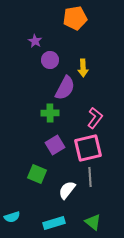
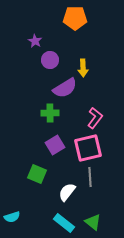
orange pentagon: rotated 10 degrees clockwise
purple semicircle: rotated 30 degrees clockwise
white semicircle: moved 2 px down
cyan rectangle: moved 10 px right; rotated 55 degrees clockwise
